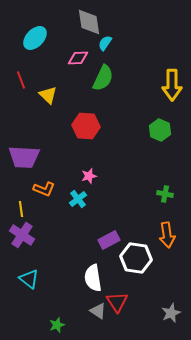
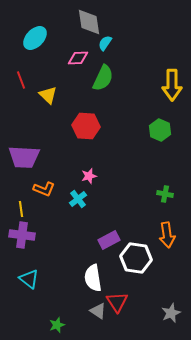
purple cross: rotated 25 degrees counterclockwise
